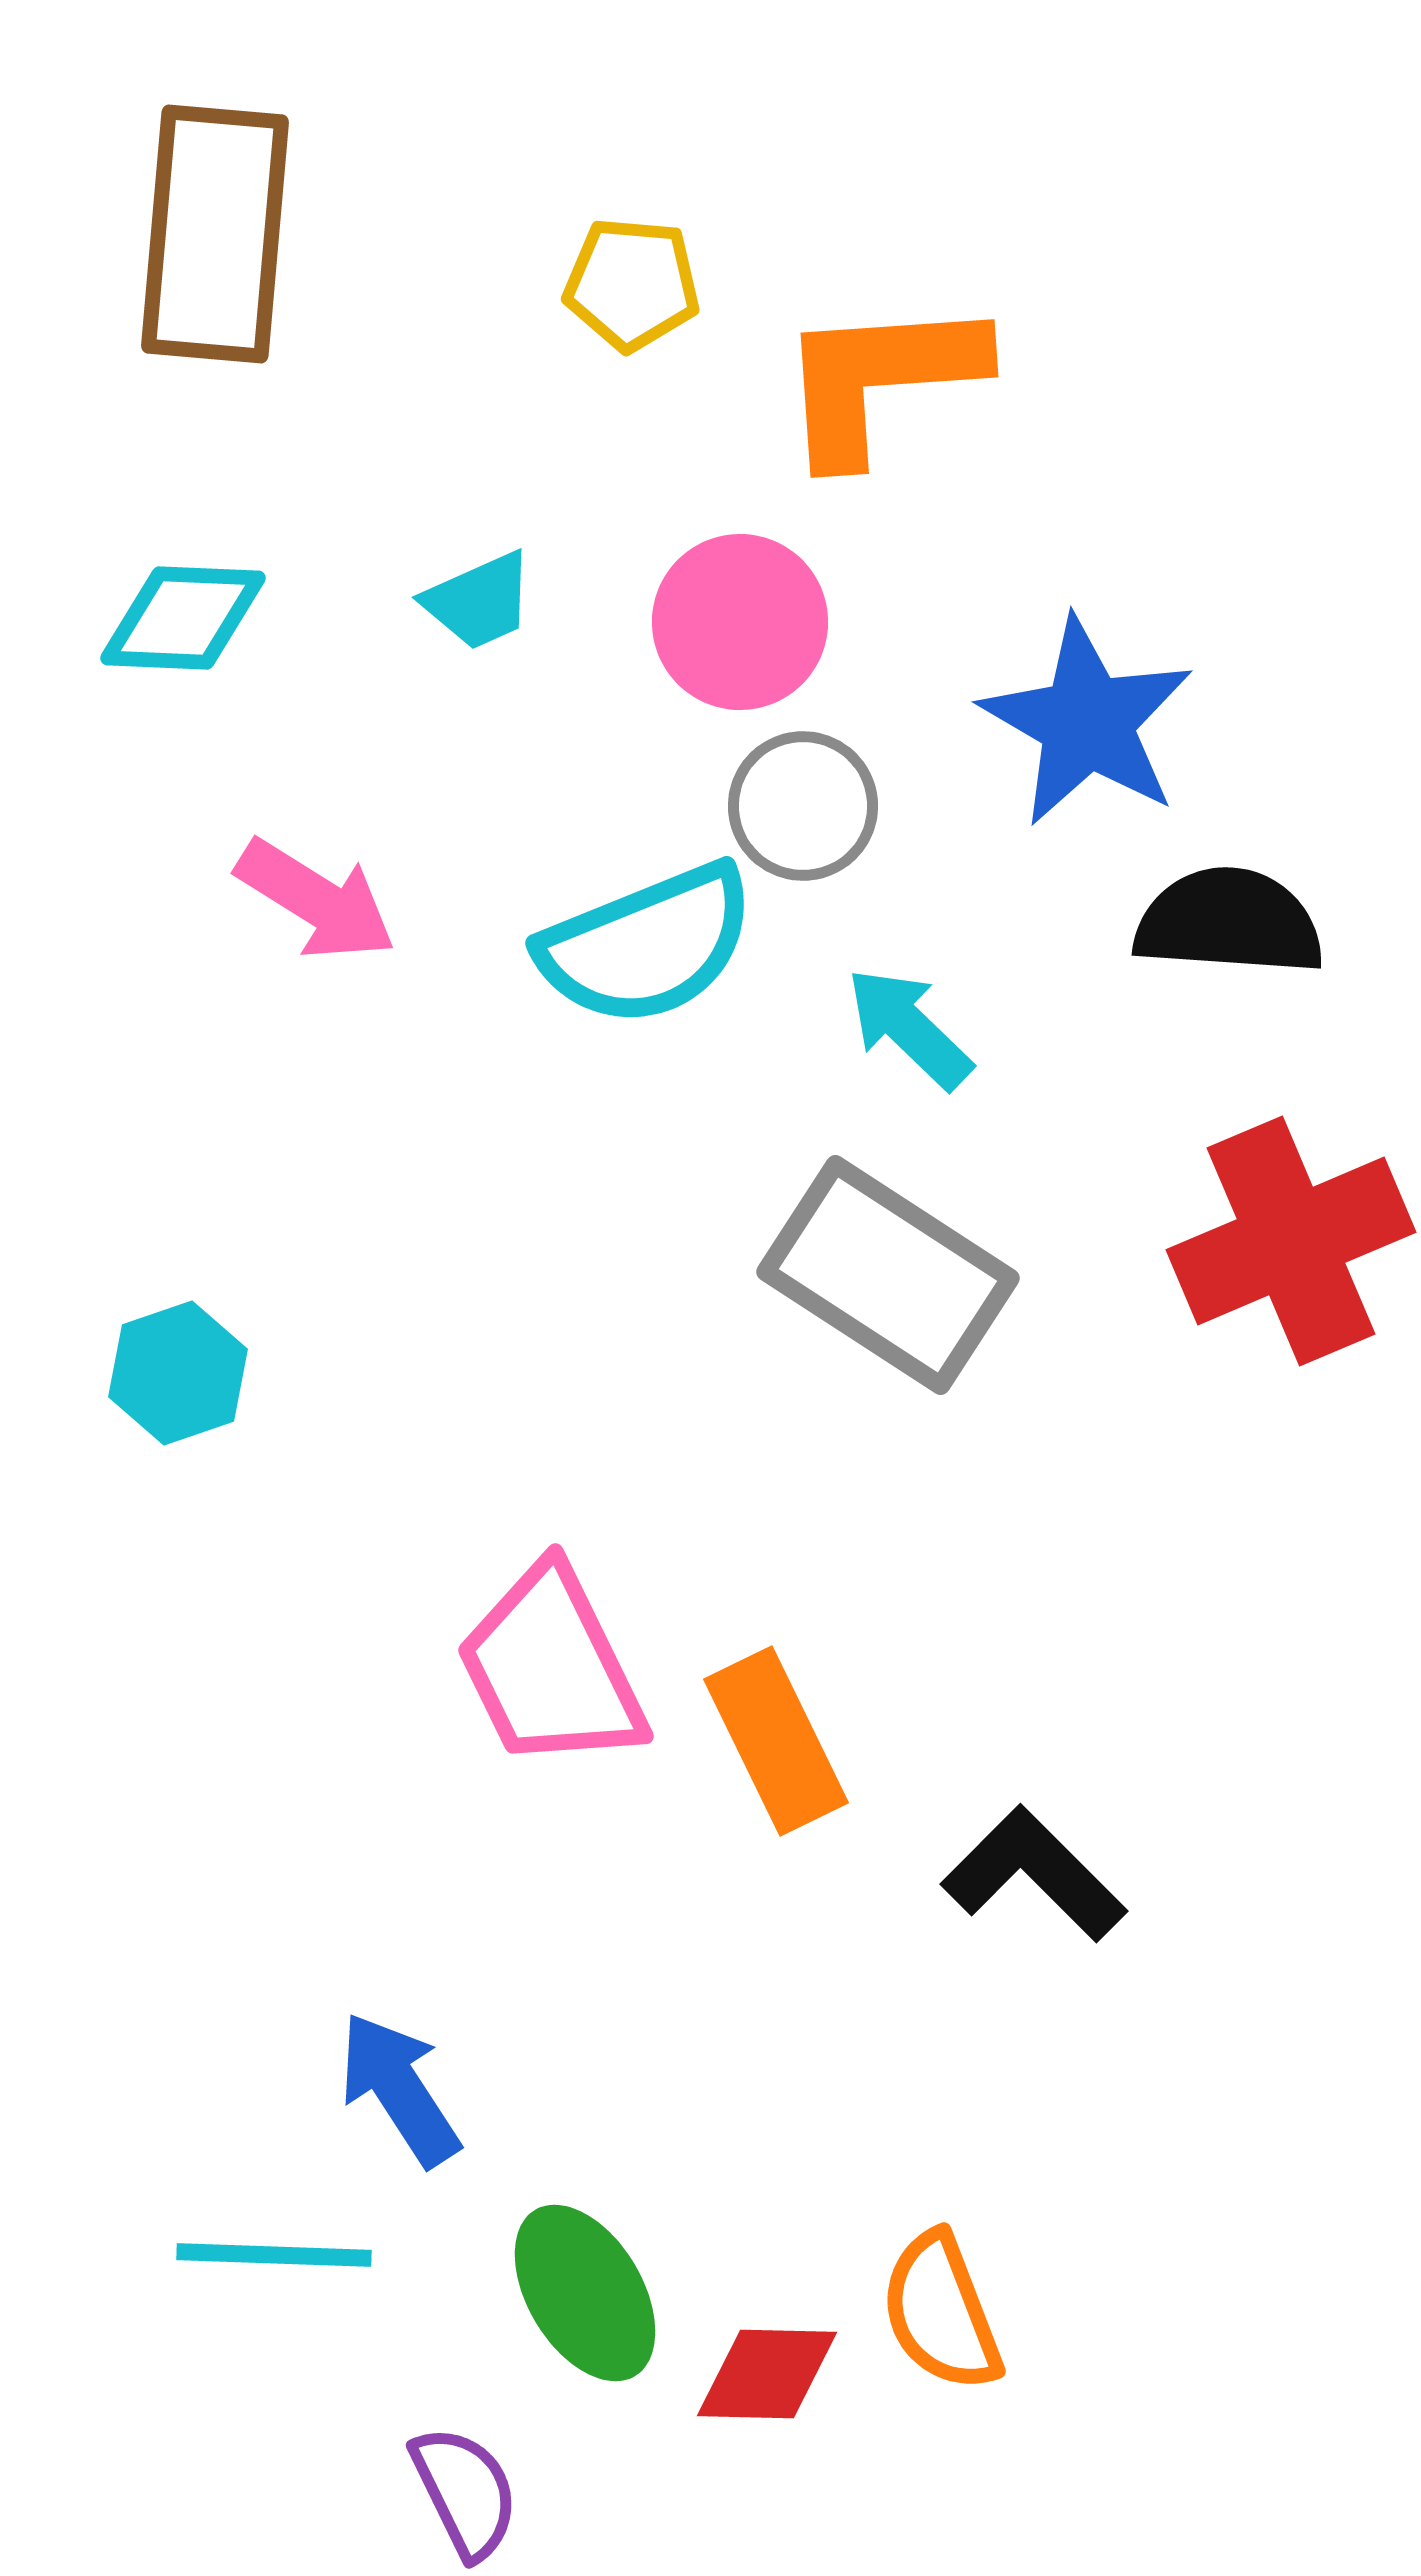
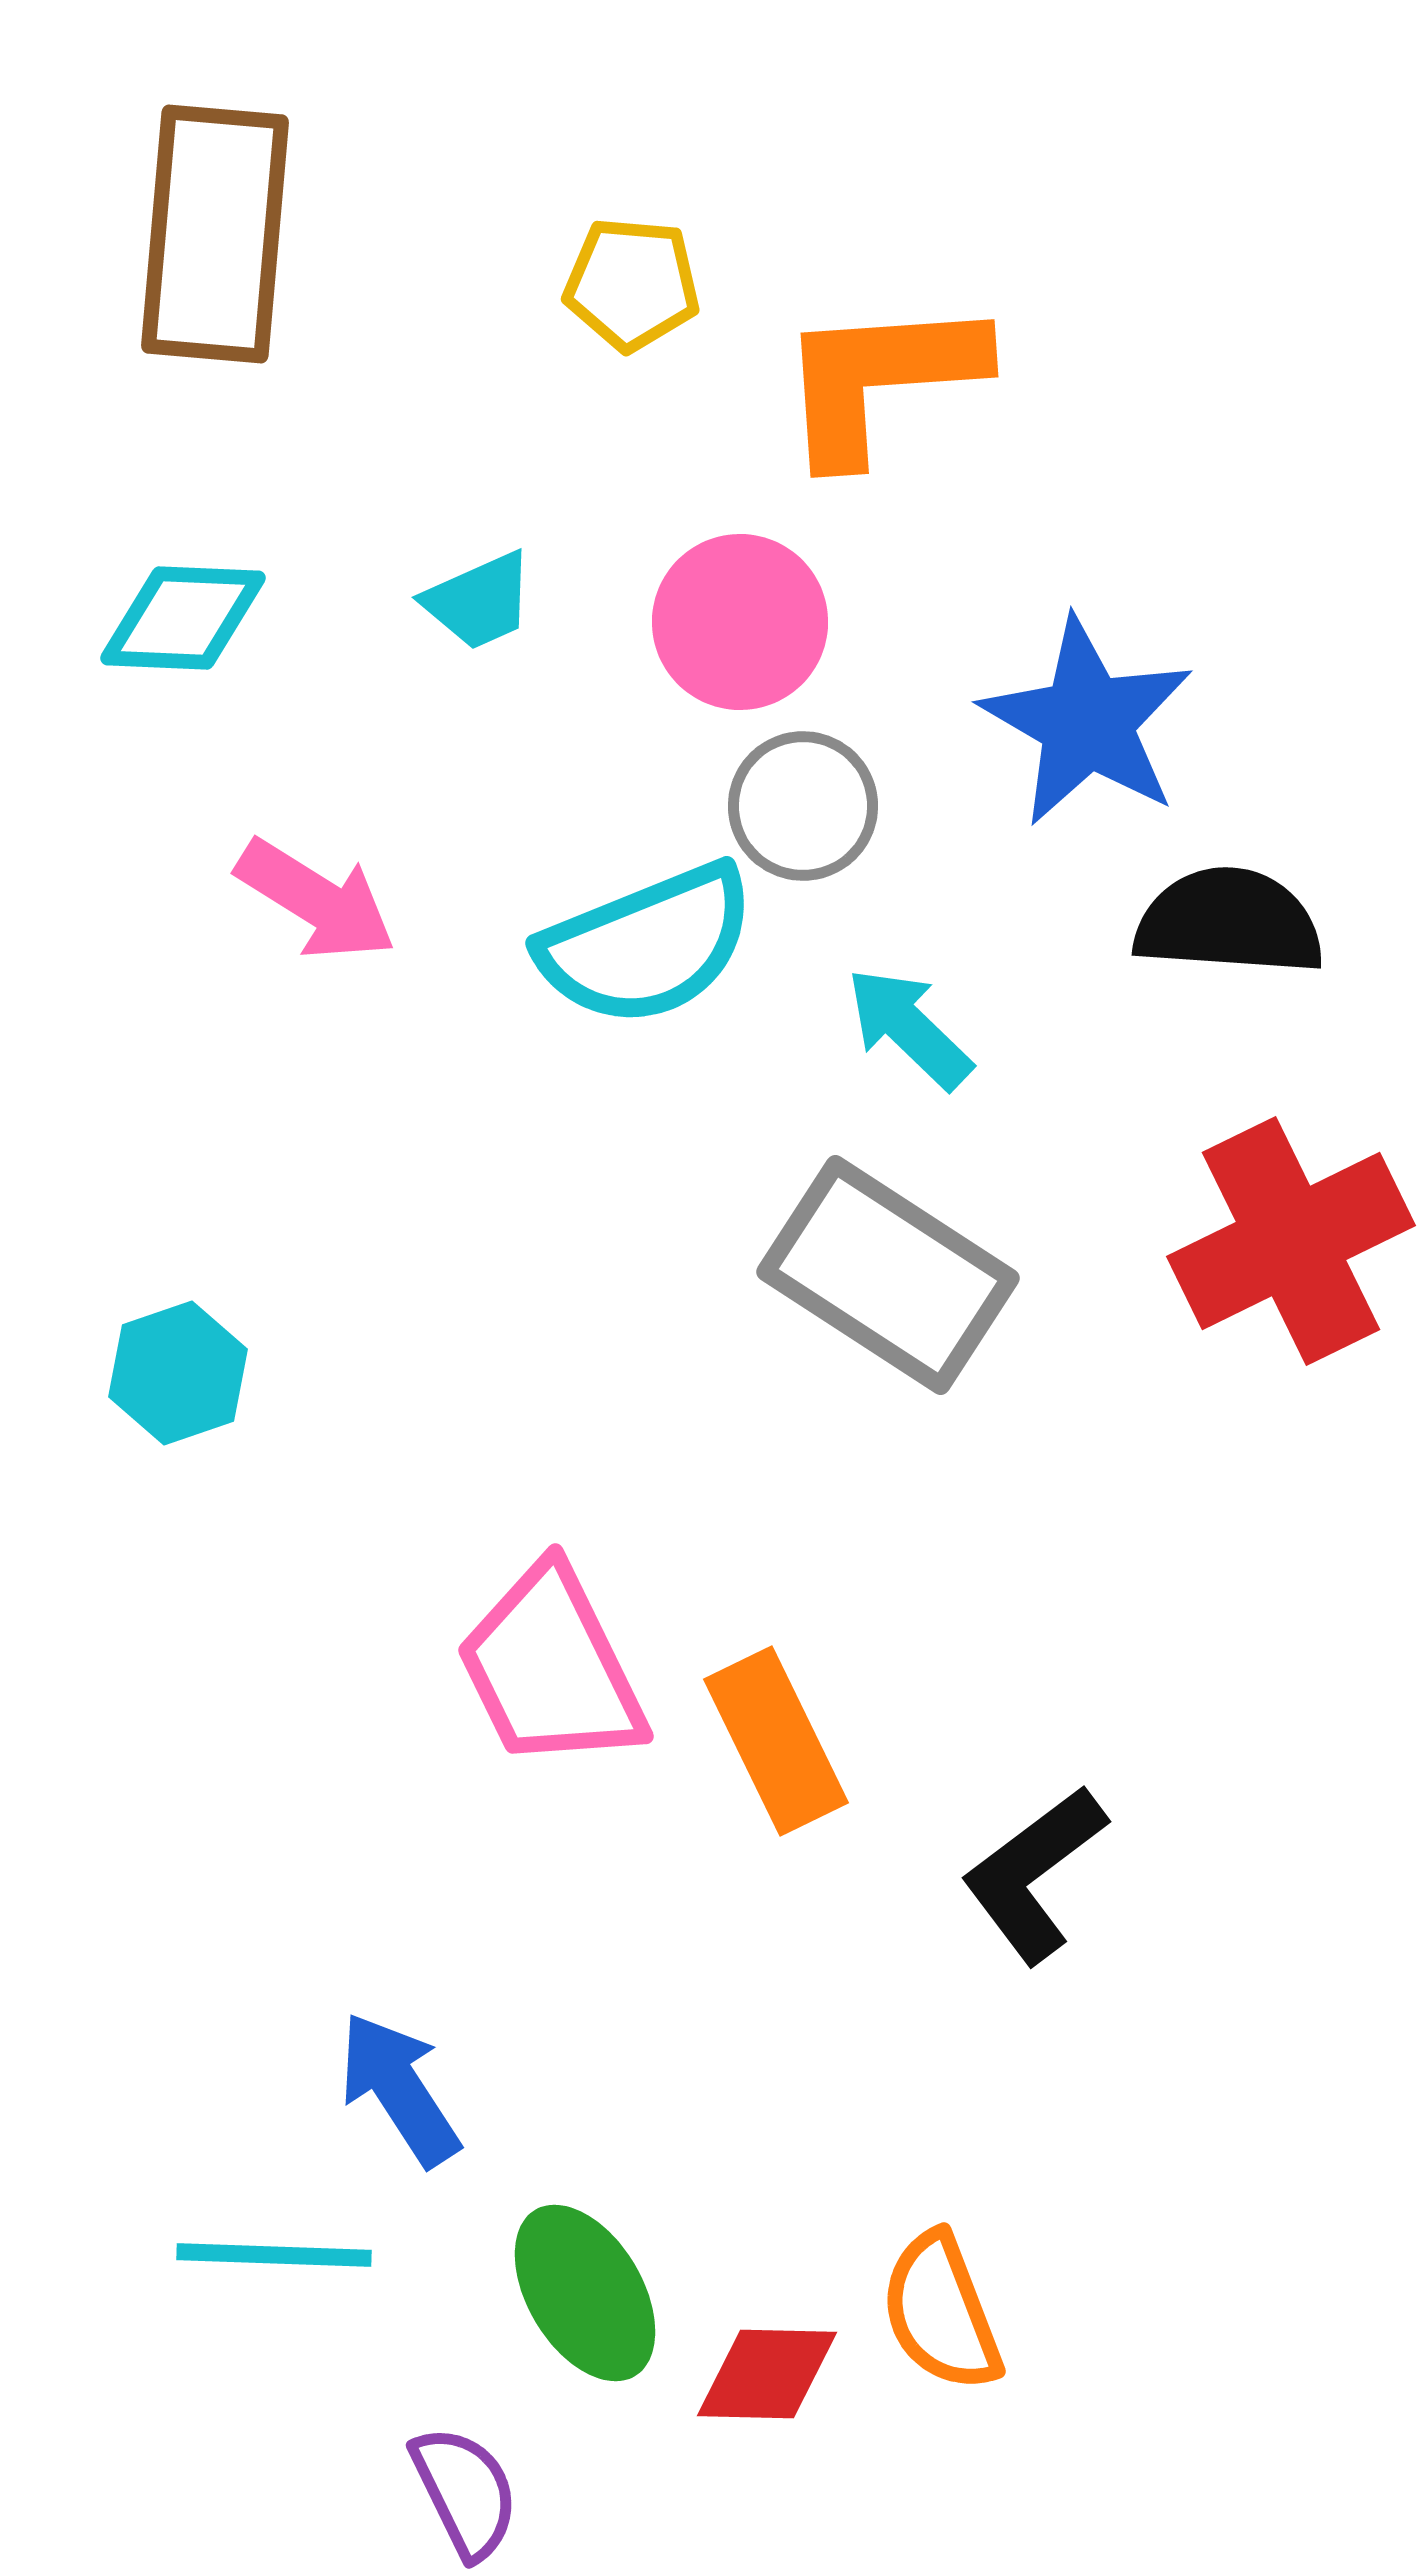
red cross: rotated 3 degrees counterclockwise
black L-shape: rotated 82 degrees counterclockwise
